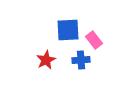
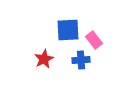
red star: moved 2 px left, 1 px up
